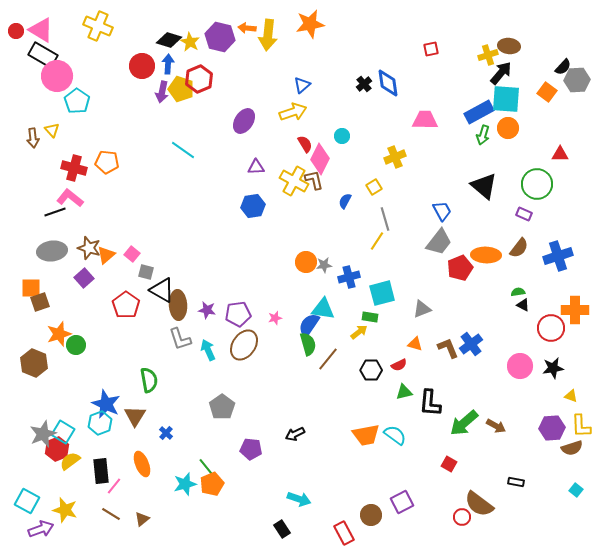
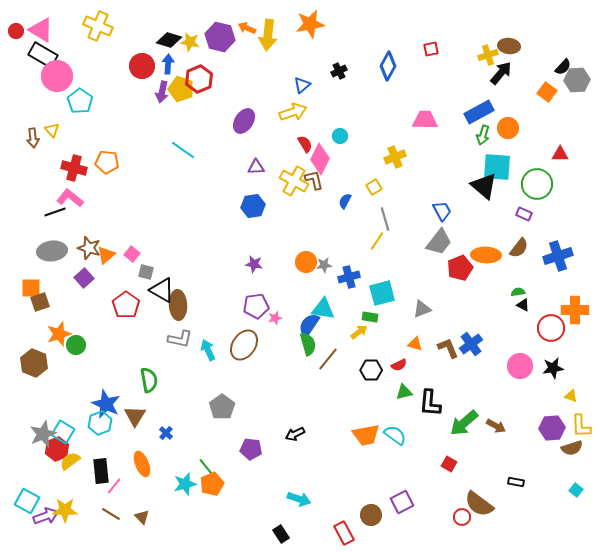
orange arrow at (247, 28): rotated 18 degrees clockwise
yellow star at (190, 42): rotated 18 degrees counterclockwise
blue diamond at (388, 83): moved 17 px up; rotated 36 degrees clockwise
black cross at (364, 84): moved 25 px left, 13 px up; rotated 14 degrees clockwise
cyan square at (506, 99): moved 9 px left, 68 px down
cyan pentagon at (77, 101): moved 3 px right
cyan circle at (342, 136): moved 2 px left
purple star at (207, 310): moved 47 px right, 46 px up
purple pentagon at (238, 314): moved 18 px right, 8 px up
gray L-shape at (180, 339): rotated 60 degrees counterclockwise
yellow star at (65, 510): rotated 15 degrees counterclockwise
brown triangle at (142, 519): moved 2 px up; rotated 35 degrees counterclockwise
purple arrow at (41, 529): moved 5 px right, 13 px up
black rectangle at (282, 529): moved 1 px left, 5 px down
